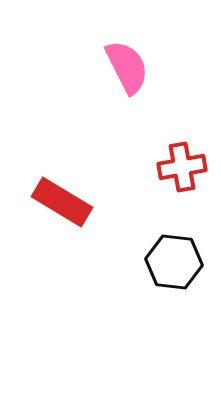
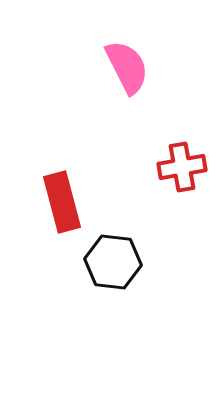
red rectangle: rotated 44 degrees clockwise
black hexagon: moved 61 px left
